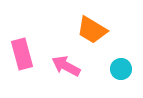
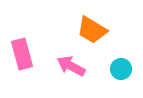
pink arrow: moved 5 px right
